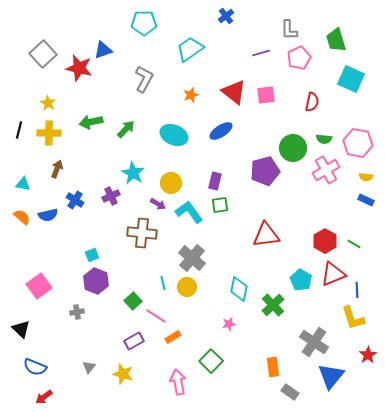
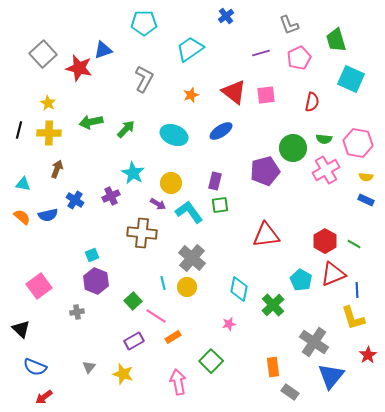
gray L-shape at (289, 30): moved 5 px up; rotated 20 degrees counterclockwise
